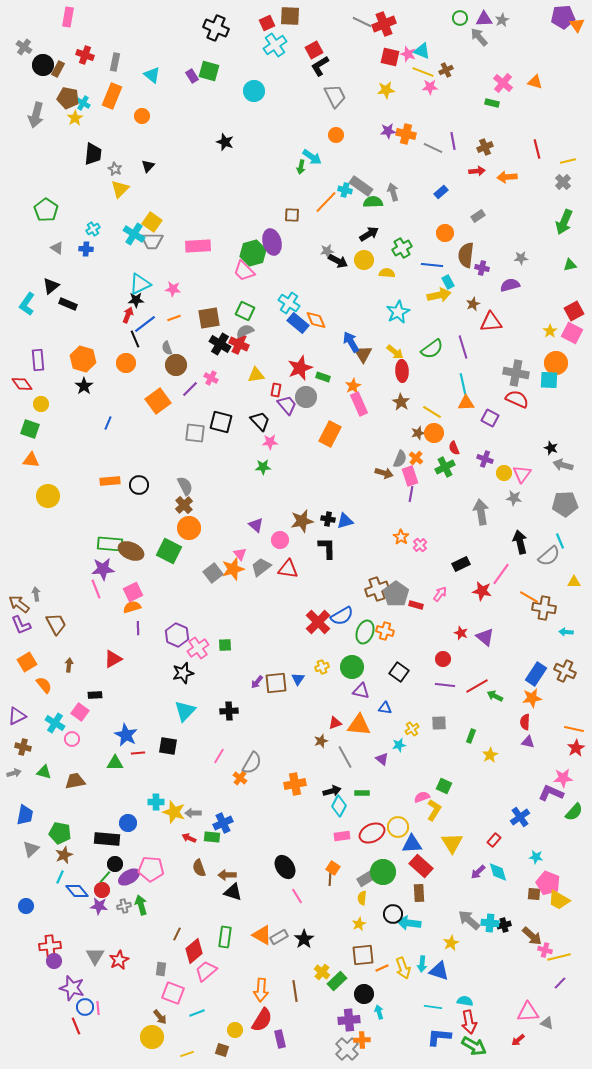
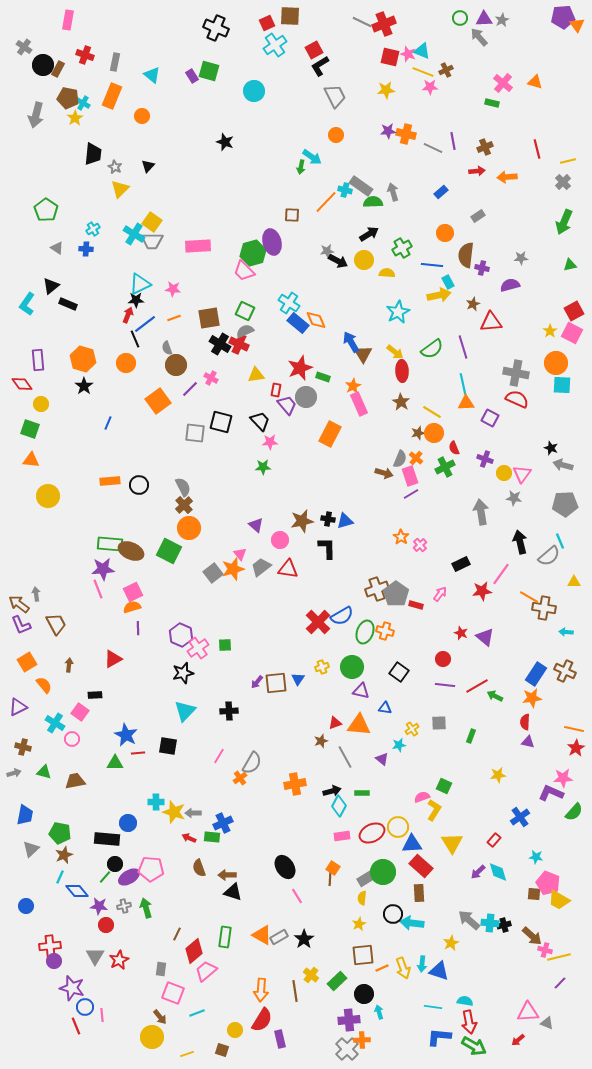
pink rectangle at (68, 17): moved 3 px down
gray star at (115, 169): moved 2 px up
cyan square at (549, 380): moved 13 px right, 5 px down
gray semicircle at (185, 486): moved 2 px left, 1 px down
purple line at (411, 494): rotated 49 degrees clockwise
pink line at (96, 589): moved 2 px right
red star at (482, 591): rotated 18 degrees counterclockwise
purple hexagon at (177, 635): moved 4 px right
purple triangle at (17, 716): moved 1 px right, 9 px up
yellow star at (490, 755): moved 8 px right, 20 px down; rotated 21 degrees clockwise
orange cross at (240, 778): rotated 16 degrees clockwise
red circle at (102, 890): moved 4 px right, 35 px down
green arrow at (141, 905): moved 5 px right, 3 px down
cyan arrow at (409, 923): moved 3 px right
yellow cross at (322, 972): moved 11 px left, 3 px down
pink line at (98, 1008): moved 4 px right, 7 px down
